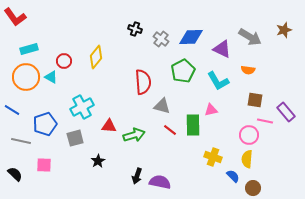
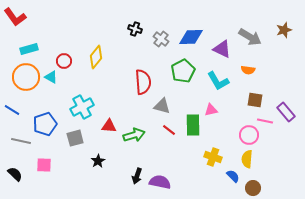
red line: moved 1 px left
